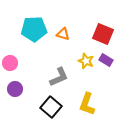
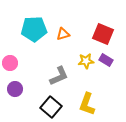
orange triangle: rotated 32 degrees counterclockwise
yellow star: rotated 28 degrees counterclockwise
gray L-shape: moved 1 px up
